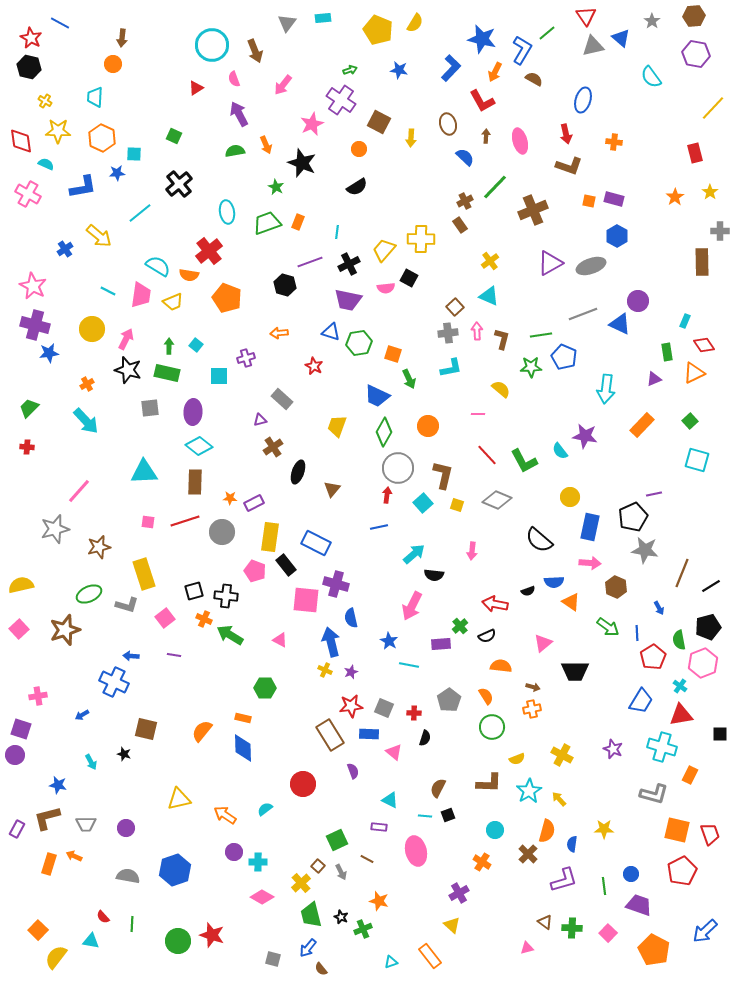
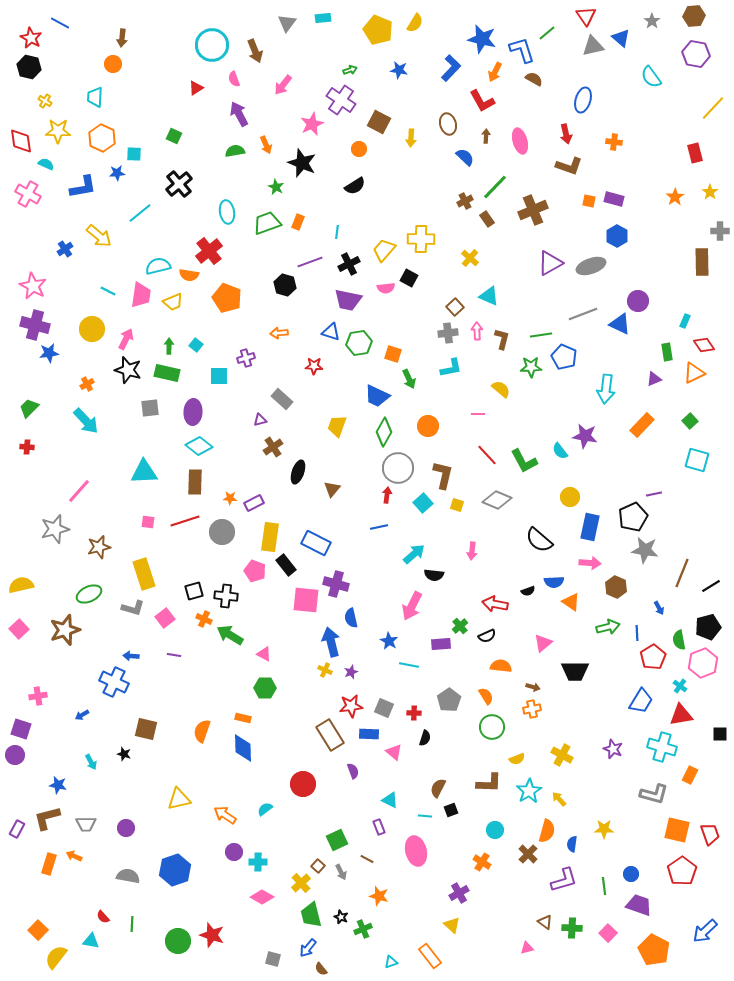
blue L-shape at (522, 50): rotated 48 degrees counterclockwise
black semicircle at (357, 187): moved 2 px left, 1 px up
brown rectangle at (460, 225): moved 27 px right, 6 px up
yellow cross at (490, 261): moved 20 px left, 3 px up; rotated 12 degrees counterclockwise
cyan semicircle at (158, 266): rotated 45 degrees counterclockwise
red star at (314, 366): rotated 24 degrees counterclockwise
gray L-shape at (127, 605): moved 6 px right, 3 px down
green arrow at (608, 627): rotated 50 degrees counterclockwise
pink triangle at (280, 640): moved 16 px left, 14 px down
orange semicircle at (202, 731): rotated 20 degrees counterclockwise
black square at (448, 815): moved 3 px right, 5 px up
purple rectangle at (379, 827): rotated 63 degrees clockwise
red pentagon at (682, 871): rotated 8 degrees counterclockwise
orange star at (379, 901): moved 5 px up
